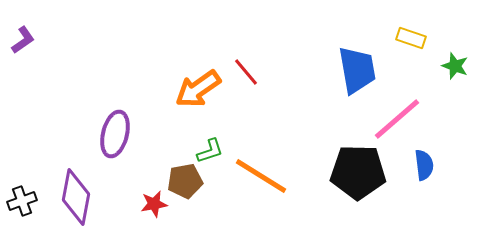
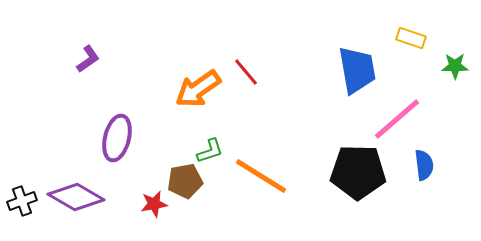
purple L-shape: moved 65 px right, 19 px down
green star: rotated 20 degrees counterclockwise
purple ellipse: moved 2 px right, 4 px down
purple diamond: rotated 70 degrees counterclockwise
